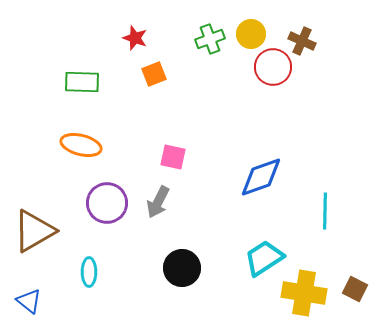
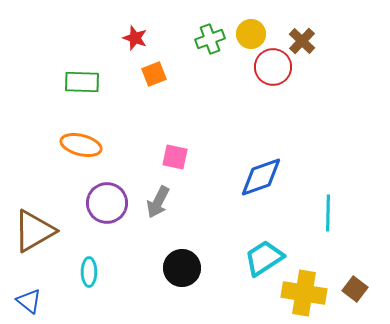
brown cross: rotated 20 degrees clockwise
pink square: moved 2 px right
cyan line: moved 3 px right, 2 px down
brown square: rotated 10 degrees clockwise
